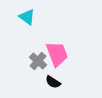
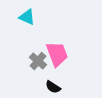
cyan triangle: rotated 12 degrees counterclockwise
black semicircle: moved 5 px down
